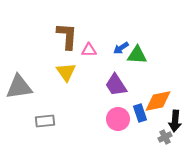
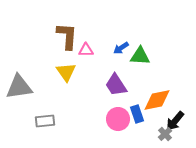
pink triangle: moved 3 px left
green triangle: moved 3 px right, 1 px down
orange diamond: moved 1 px left, 1 px up
blue rectangle: moved 3 px left, 1 px down
black arrow: rotated 35 degrees clockwise
gray cross: moved 3 px up; rotated 16 degrees counterclockwise
